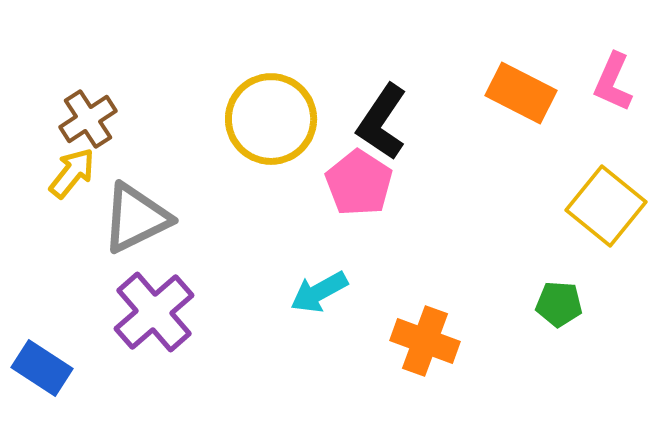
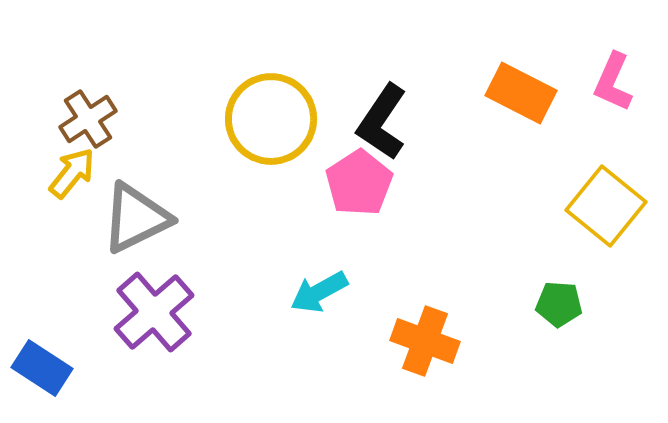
pink pentagon: rotated 6 degrees clockwise
